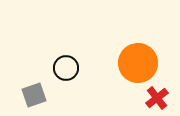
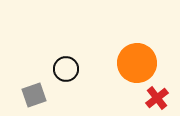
orange circle: moved 1 px left
black circle: moved 1 px down
